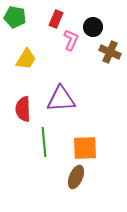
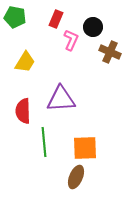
yellow trapezoid: moved 1 px left, 3 px down
red semicircle: moved 2 px down
